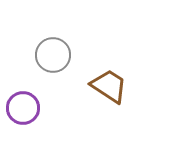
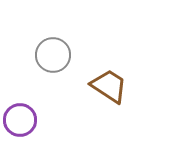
purple circle: moved 3 px left, 12 px down
